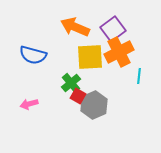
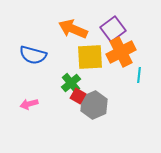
orange arrow: moved 2 px left, 2 px down
orange cross: moved 2 px right
cyan line: moved 1 px up
